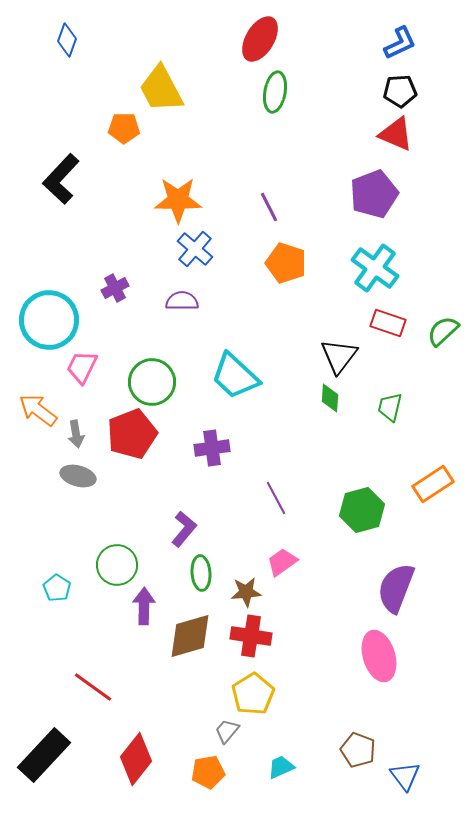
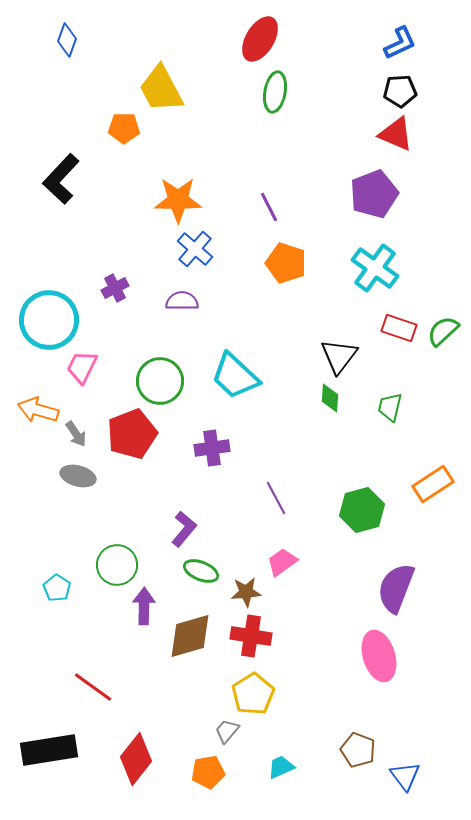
red rectangle at (388, 323): moved 11 px right, 5 px down
green circle at (152, 382): moved 8 px right, 1 px up
orange arrow at (38, 410): rotated 21 degrees counterclockwise
gray arrow at (76, 434): rotated 24 degrees counterclockwise
green ellipse at (201, 573): moved 2 px up; rotated 64 degrees counterclockwise
black rectangle at (44, 755): moved 5 px right, 5 px up; rotated 38 degrees clockwise
